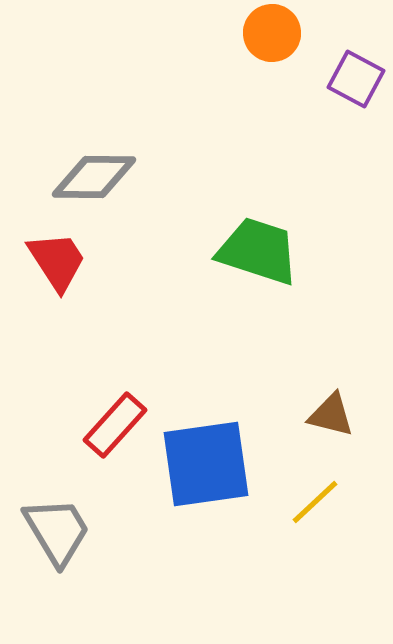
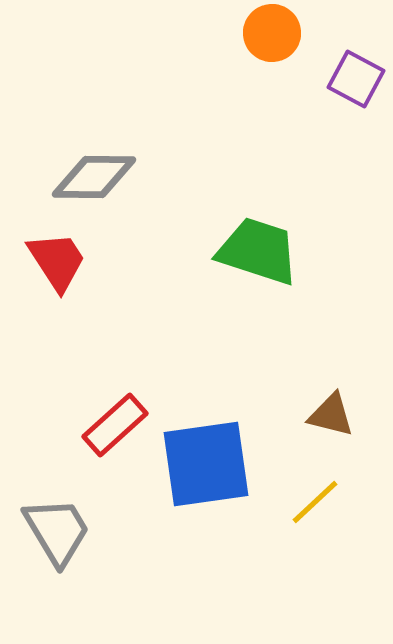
red rectangle: rotated 6 degrees clockwise
